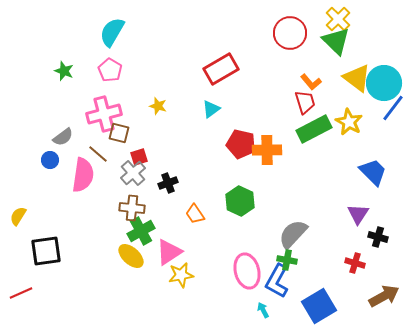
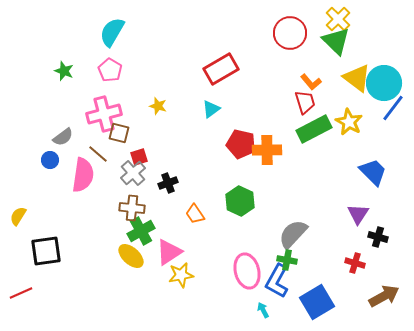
blue square at (319, 306): moved 2 px left, 4 px up
